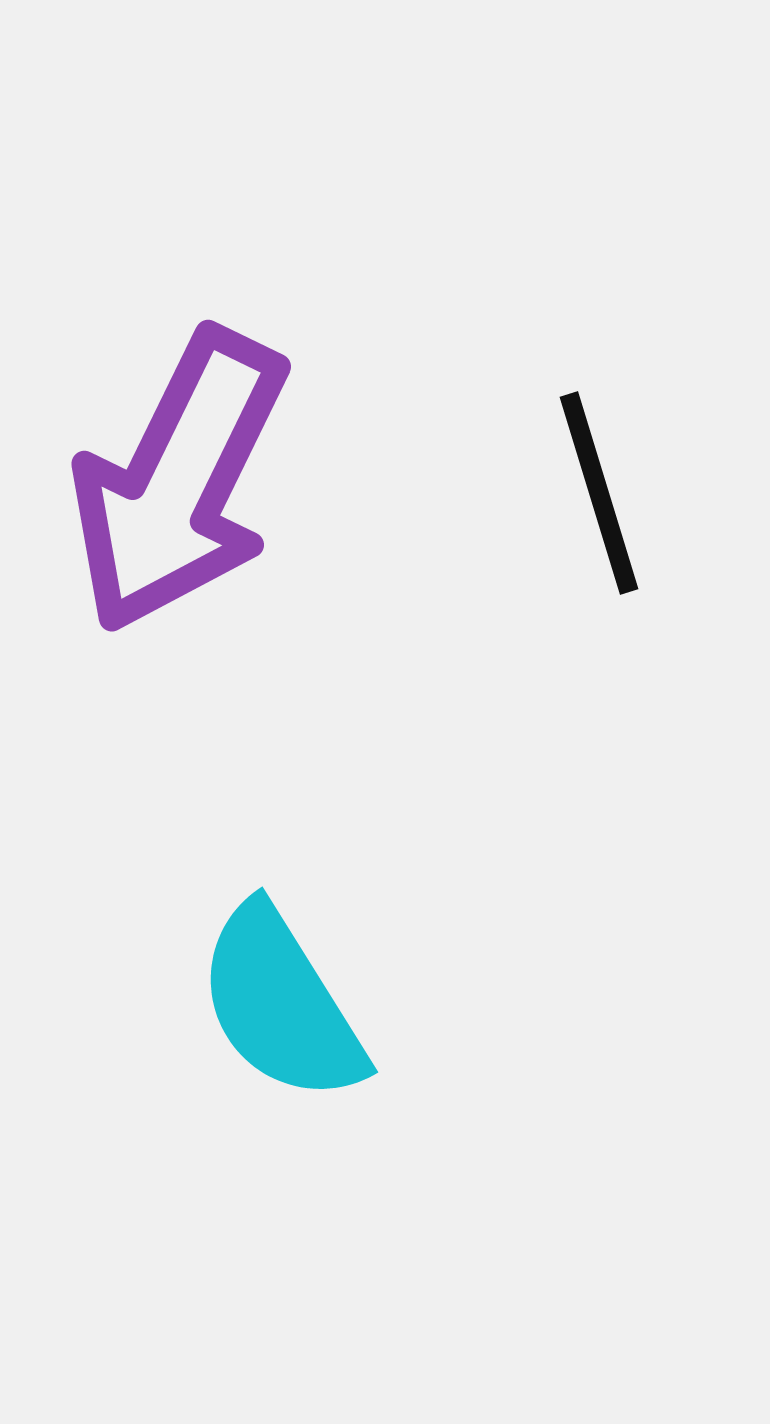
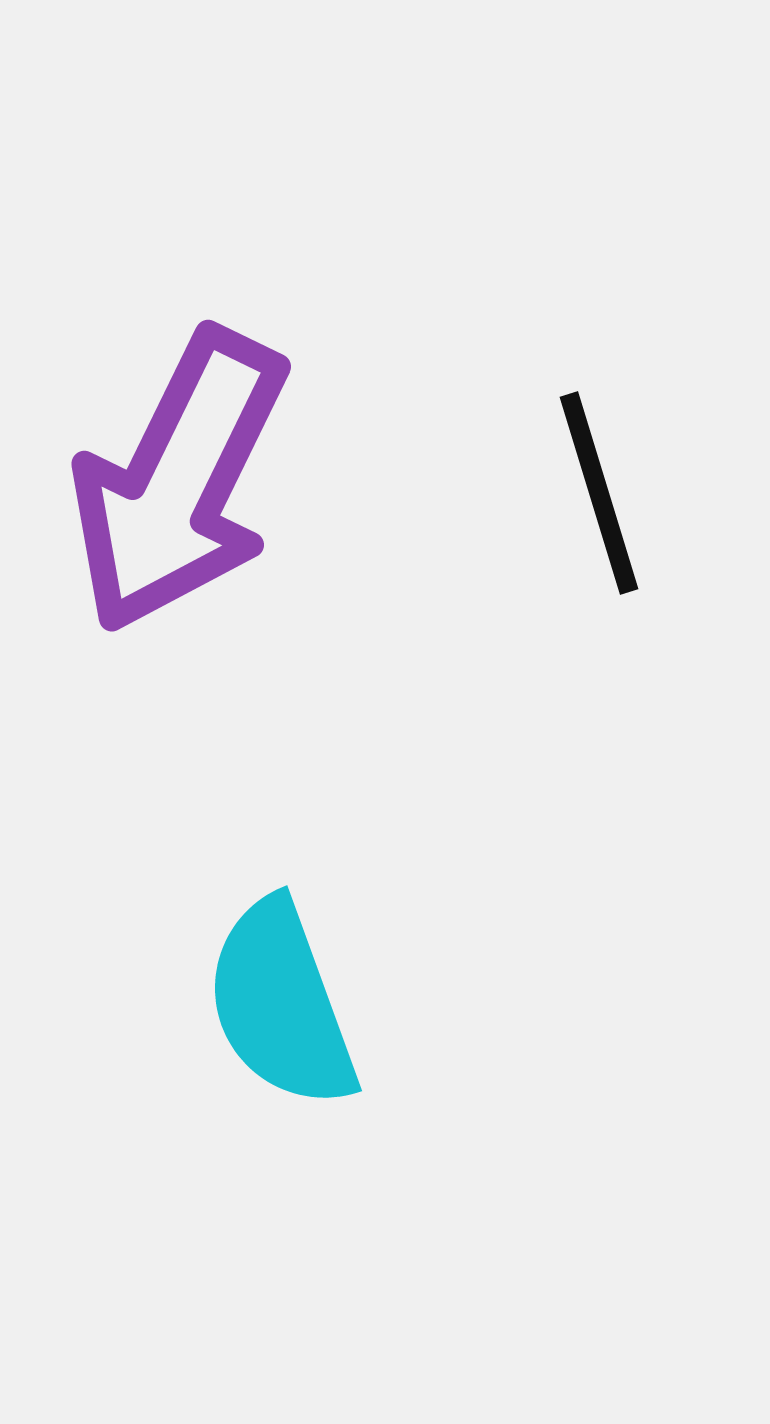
cyan semicircle: rotated 12 degrees clockwise
